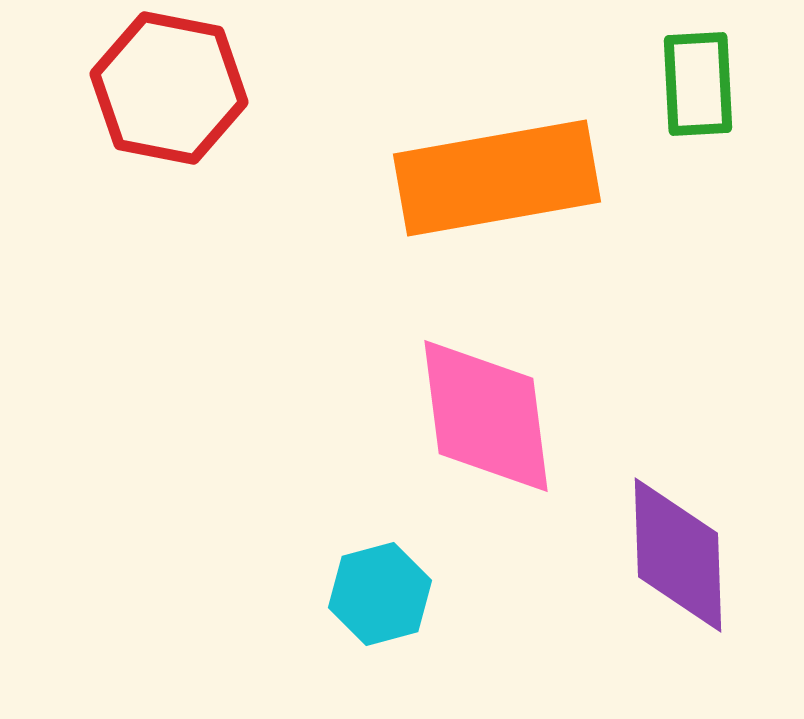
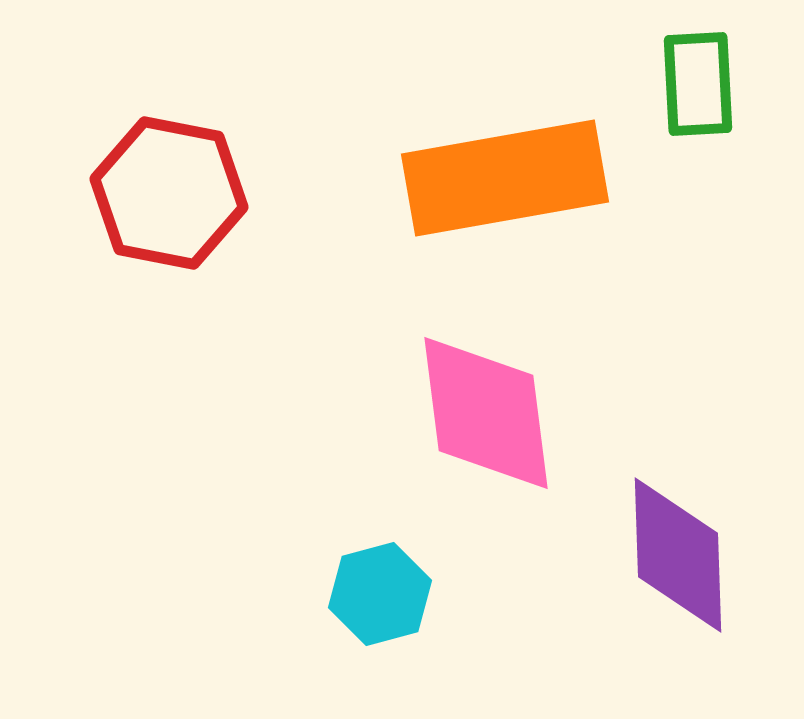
red hexagon: moved 105 px down
orange rectangle: moved 8 px right
pink diamond: moved 3 px up
